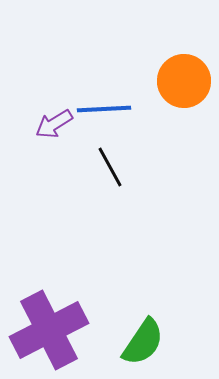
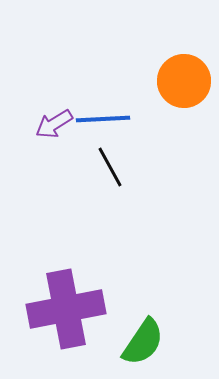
blue line: moved 1 px left, 10 px down
purple cross: moved 17 px right, 21 px up; rotated 16 degrees clockwise
